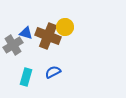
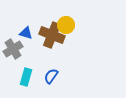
yellow circle: moved 1 px right, 2 px up
brown cross: moved 4 px right, 1 px up
gray cross: moved 4 px down
blue semicircle: moved 2 px left, 4 px down; rotated 28 degrees counterclockwise
